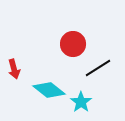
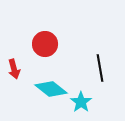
red circle: moved 28 px left
black line: moved 2 px right; rotated 68 degrees counterclockwise
cyan diamond: moved 2 px right, 1 px up
